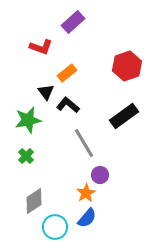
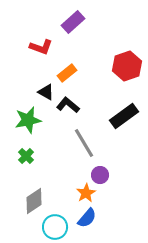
black triangle: rotated 24 degrees counterclockwise
